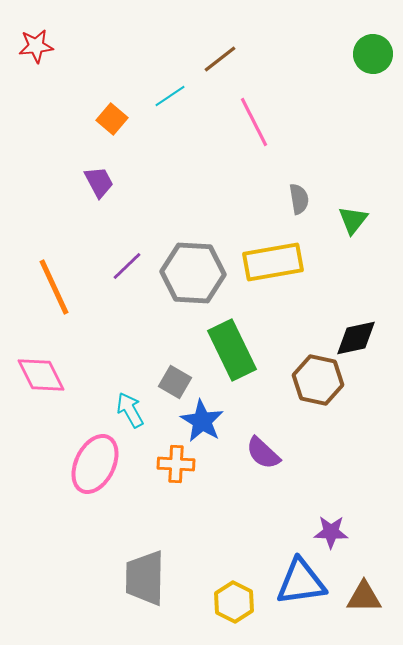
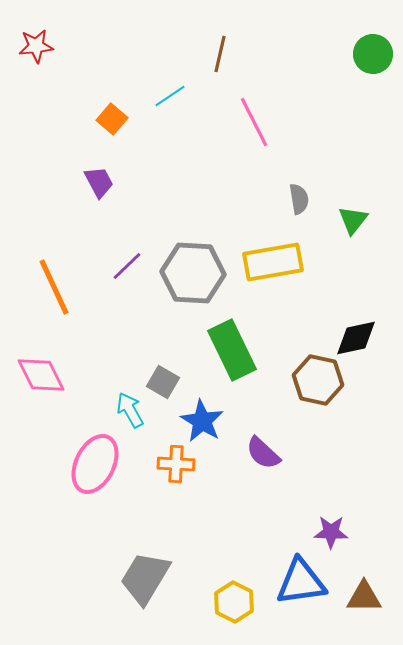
brown line: moved 5 px up; rotated 39 degrees counterclockwise
gray square: moved 12 px left
gray trapezoid: rotated 30 degrees clockwise
